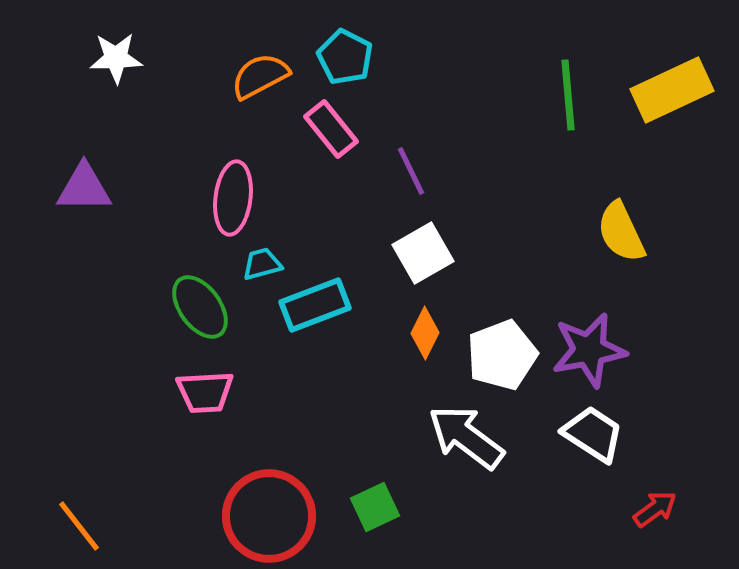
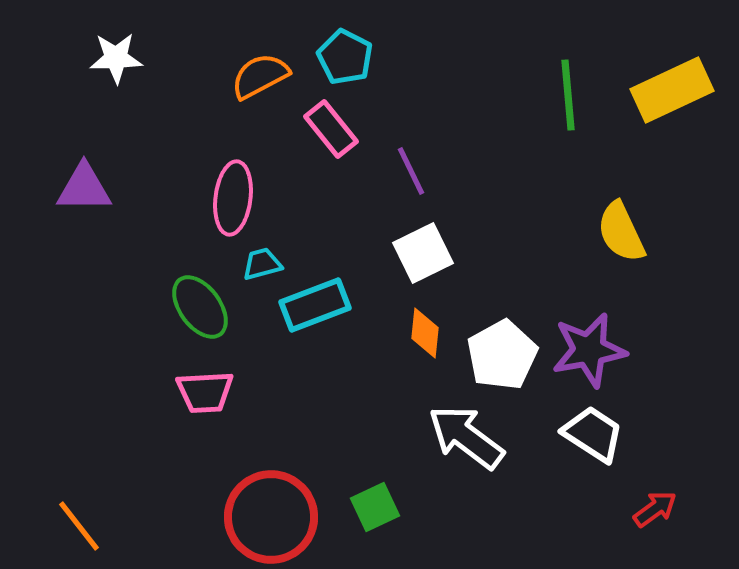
white square: rotated 4 degrees clockwise
orange diamond: rotated 21 degrees counterclockwise
white pentagon: rotated 8 degrees counterclockwise
red circle: moved 2 px right, 1 px down
